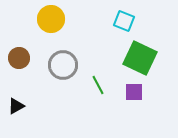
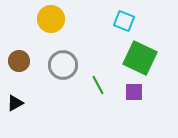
brown circle: moved 3 px down
black triangle: moved 1 px left, 3 px up
